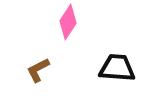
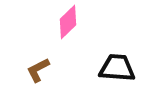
pink diamond: rotated 12 degrees clockwise
